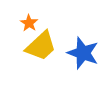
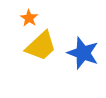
orange star: moved 5 px up
